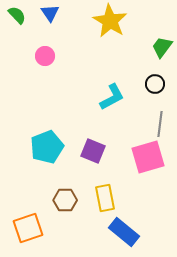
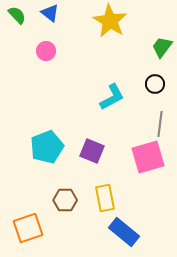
blue triangle: rotated 18 degrees counterclockwise
pink circle: moved 1 px right, 5 px up
purple square: moved 1 px left
